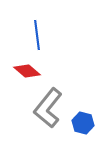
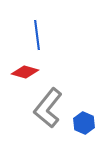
red diamond: moved 2 px left, 1 px down; rotated 24 degrees counterclockwise
blue hexagon: moved 1 px right; rotated 10 degrees clockwise
